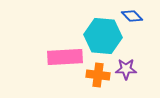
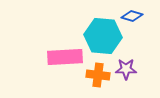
blue diamond: rotated 30 degrees counterclockwise
